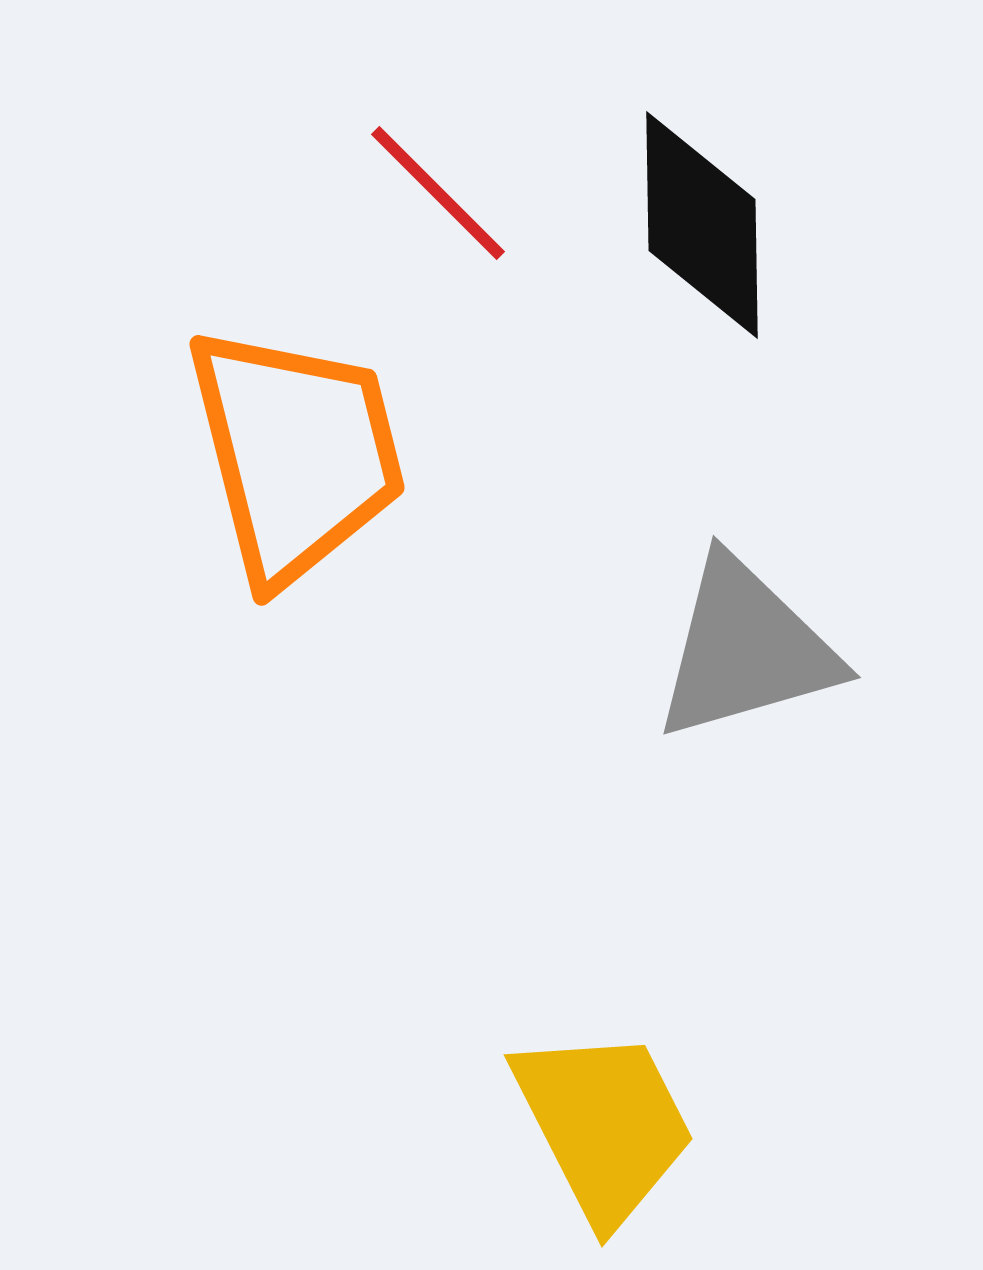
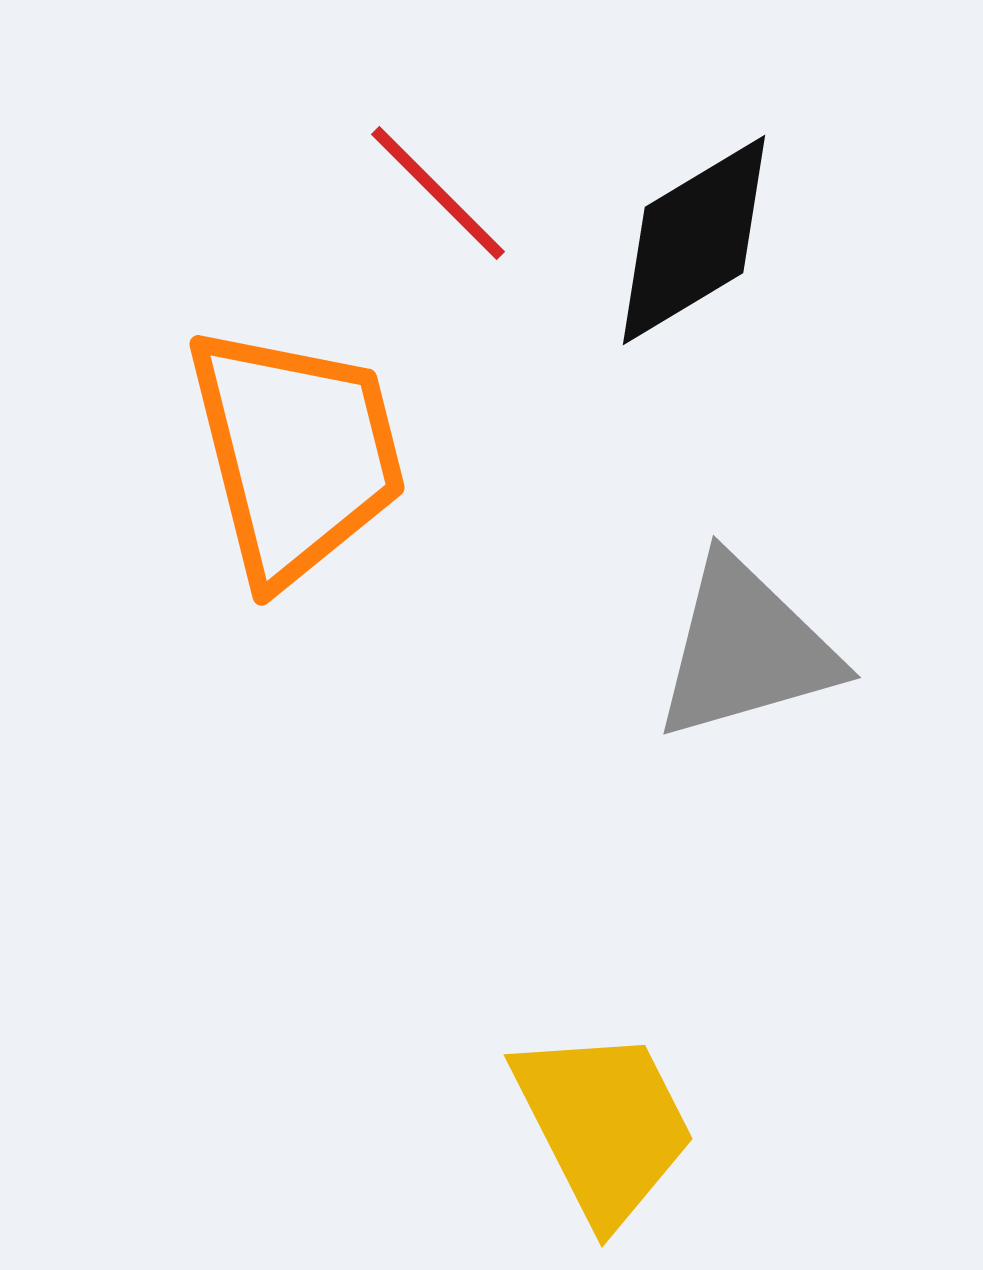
black diamond: moved 8 px left, 15 px down; rotated 60 degrees clockwise
